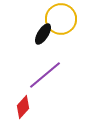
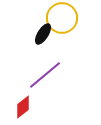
yellow circle: moved 1 px right, 1 px up
red diamond: rotated 10 degrees clockwise
